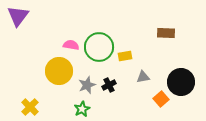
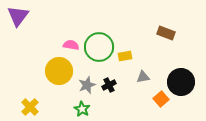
brown rectangle: rotated 18 degrees clockwise
green star: rotated 14 degrees counterclockwise
